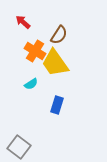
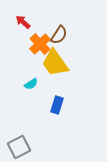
orange cross: moved 5 px right, 7 px up; rotated 15 degrees clockwise
gray square: rotated 25 degrees clockwise
